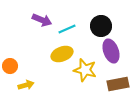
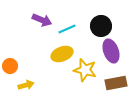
brown rectangle: moved 2 px left, 1 px up
